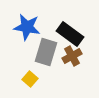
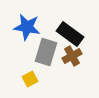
yellow square: rotated 21 degrees clockwise
